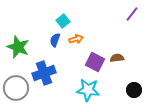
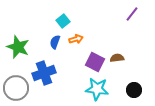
blue semicircle: moved 2 px down
cyan star: moved 9 px right, 1 px up
